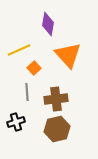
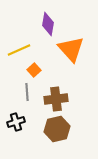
orange triangle: moved 3 px right, 6 px up
orange square: moved 2 px down
